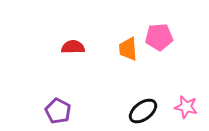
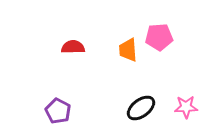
orange trapezoid: moved 1 px down
pink star: rotated 15 degrees counterclockwise
black ellipse: moved 2 px left, 3 px up
